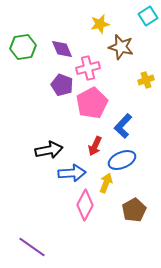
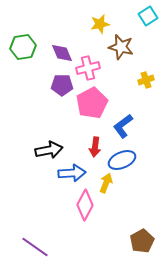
purple diamond: moved 4 px down
purple pentagon: rotated 20 degrees counterclockwise
blue L-shape: rotated 10 degrees clockwise
red arrow: moved 1 px down; rotated 18 degrees counterclockwise
brown pentagon: moved 8 px right, 31 px down
purple line: moved 3 px right
